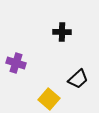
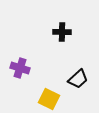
purple cross: moved 4 px right, 5 px down
yellow square: rotated 15 degrees counterclockwise
